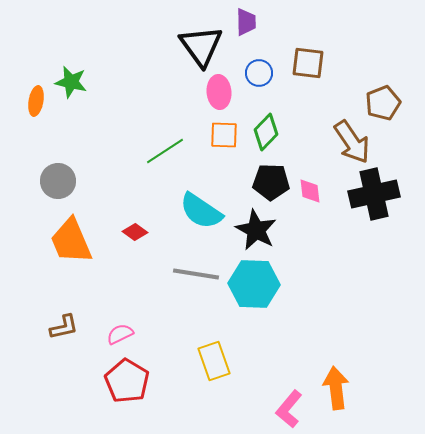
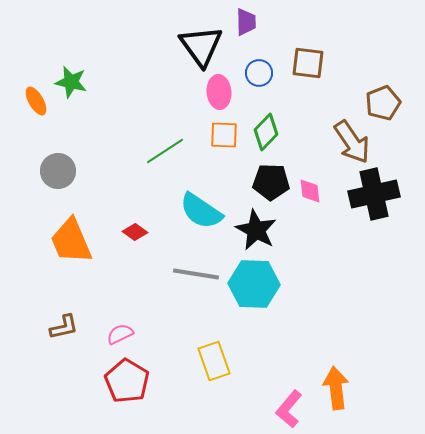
orange ellipse: rotated 40 degrees counterclockwise
gray circle: moved 10 px up
